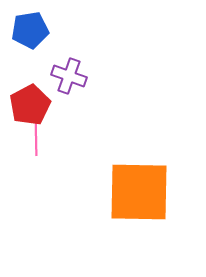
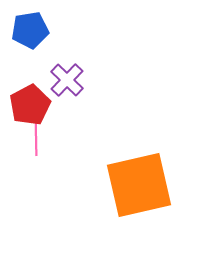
purple cross: moved 2 px left, 4 px down; rotated 24 degrees clockwise
orange square: moved 7 px up; rotated 14 degrees counterclockwise
